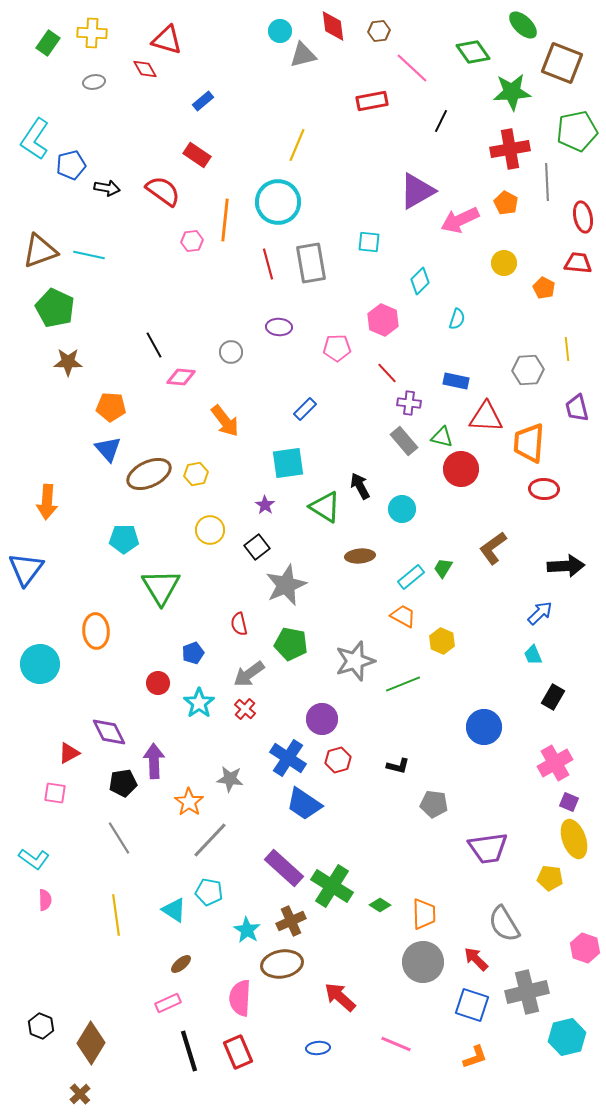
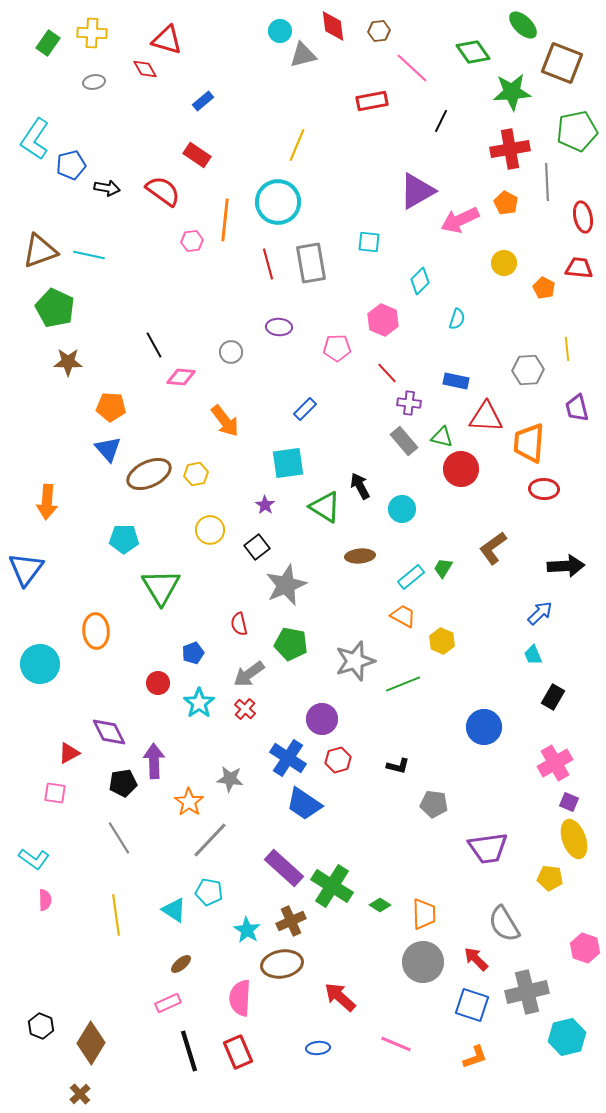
red trapezoid at (578, 263): moved 1 px right, 5 px down
